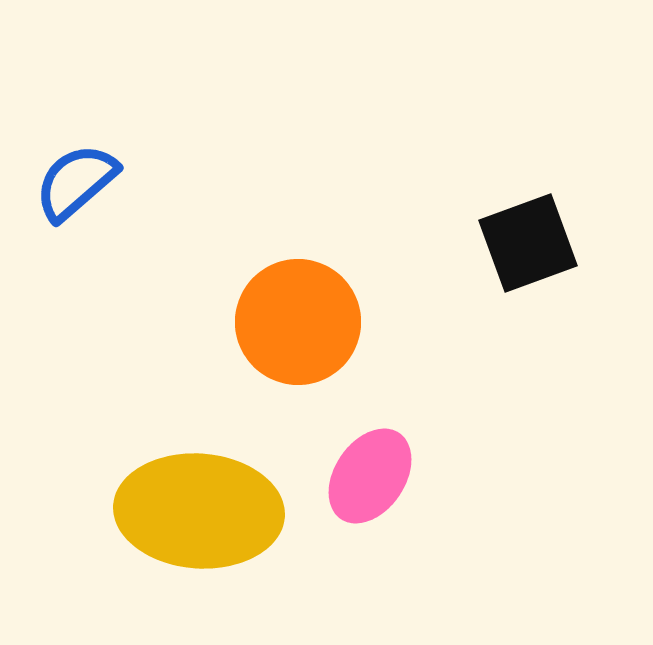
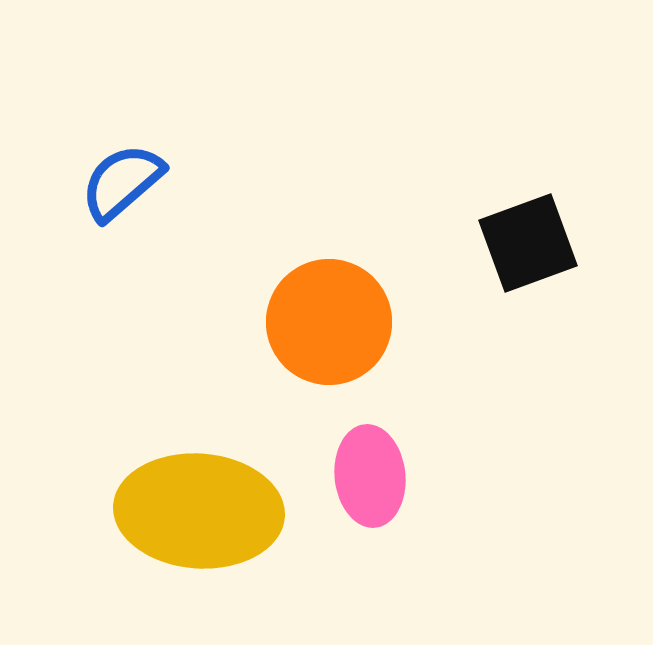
blue semicircle: moved 46 px right
orange circle: moved 31 px right
pink ellipse: rotated 40 degrees counterclockwise
